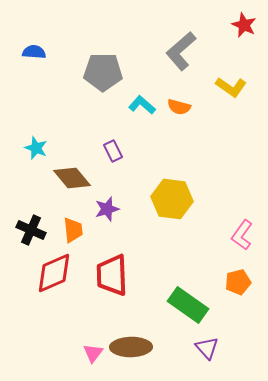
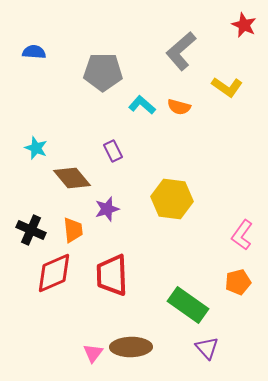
yellow L-shape: moved 4 px left
